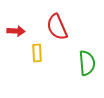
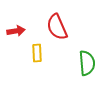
red arrow: rotated 12 degrees counterclockwise
